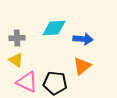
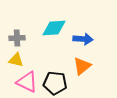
yellow triangle: rotated 21 degrees counterclockwise
